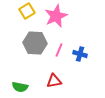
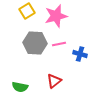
pink star: rotated 10 degrees clockwise
pink line: moved 6 px up; rotated 56 degrees clockwise
red triangle: rotated 28 degrees counterclockwise
